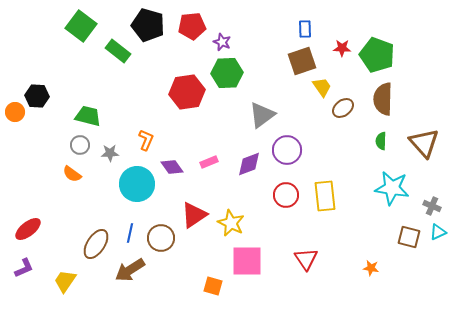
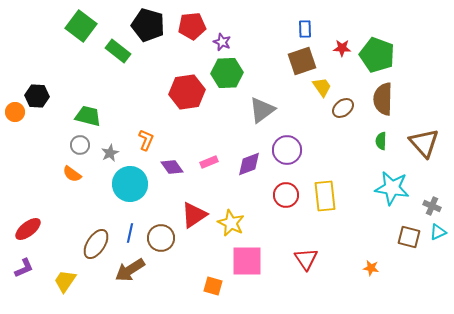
gray triangle at (262, 115): moved 5 px up
gray star at (110, 153): rotated 24 degrees counterclockwise
cyan circle at (137, 184): moved 7 px left
